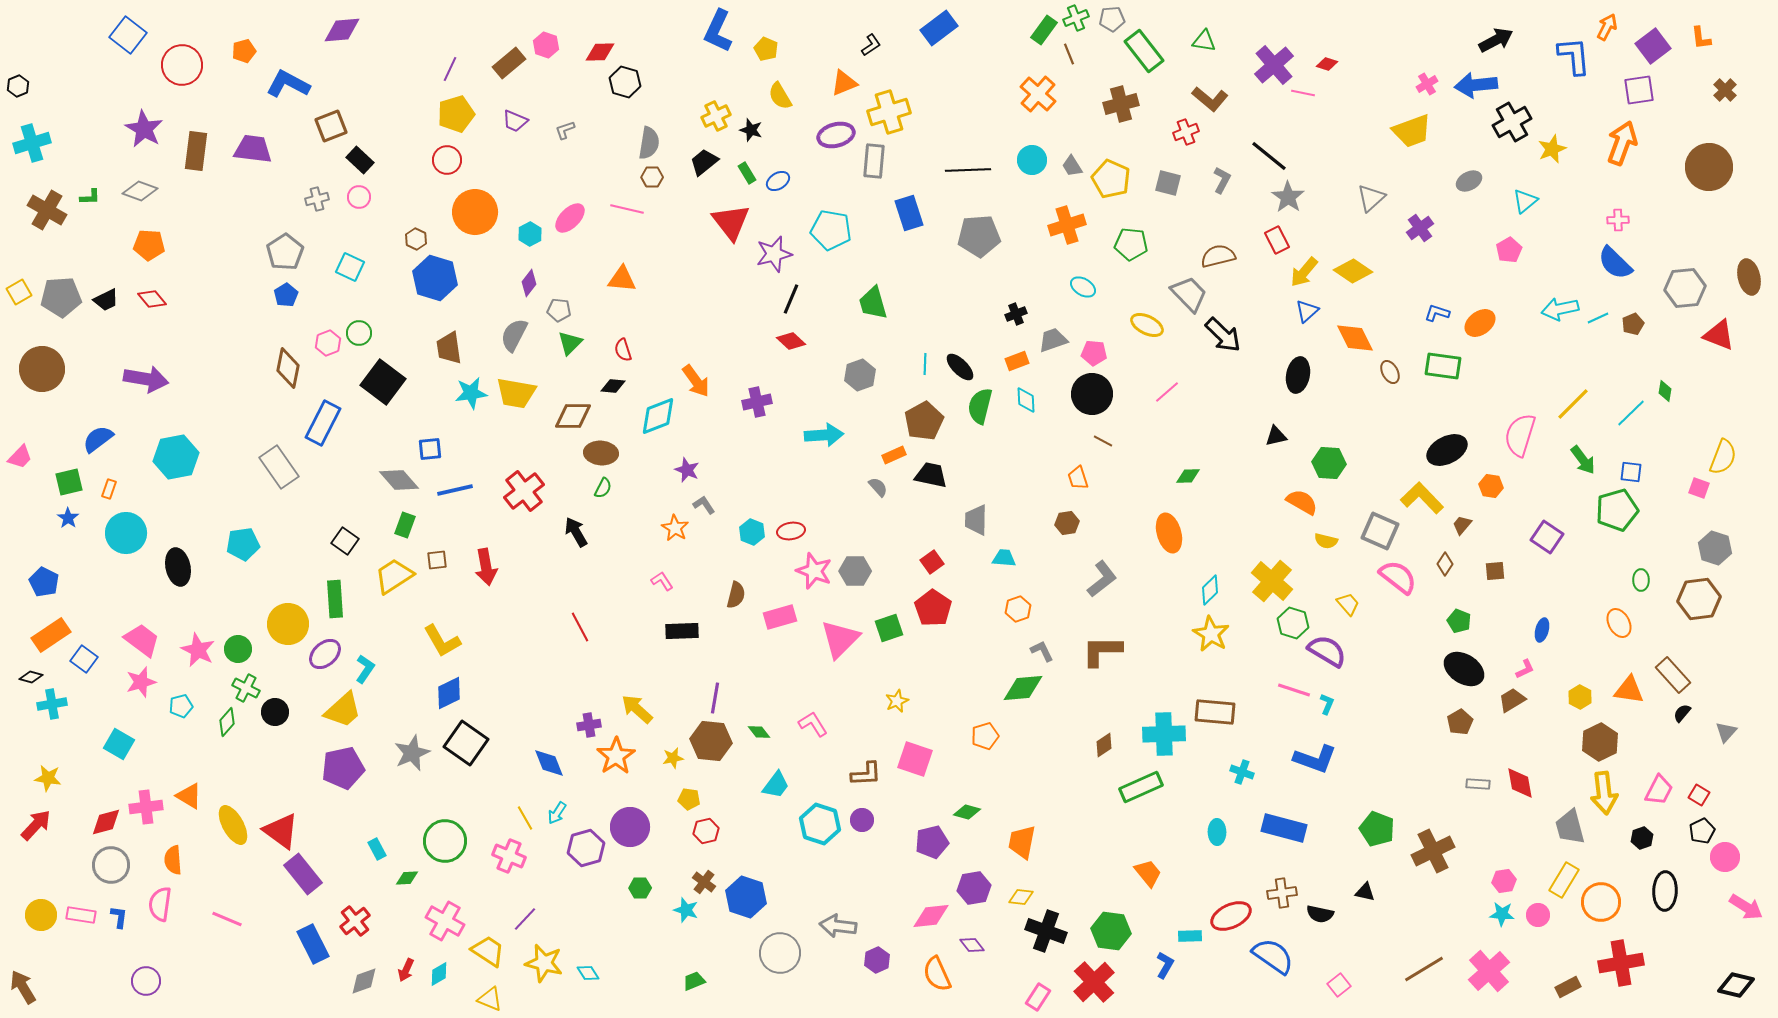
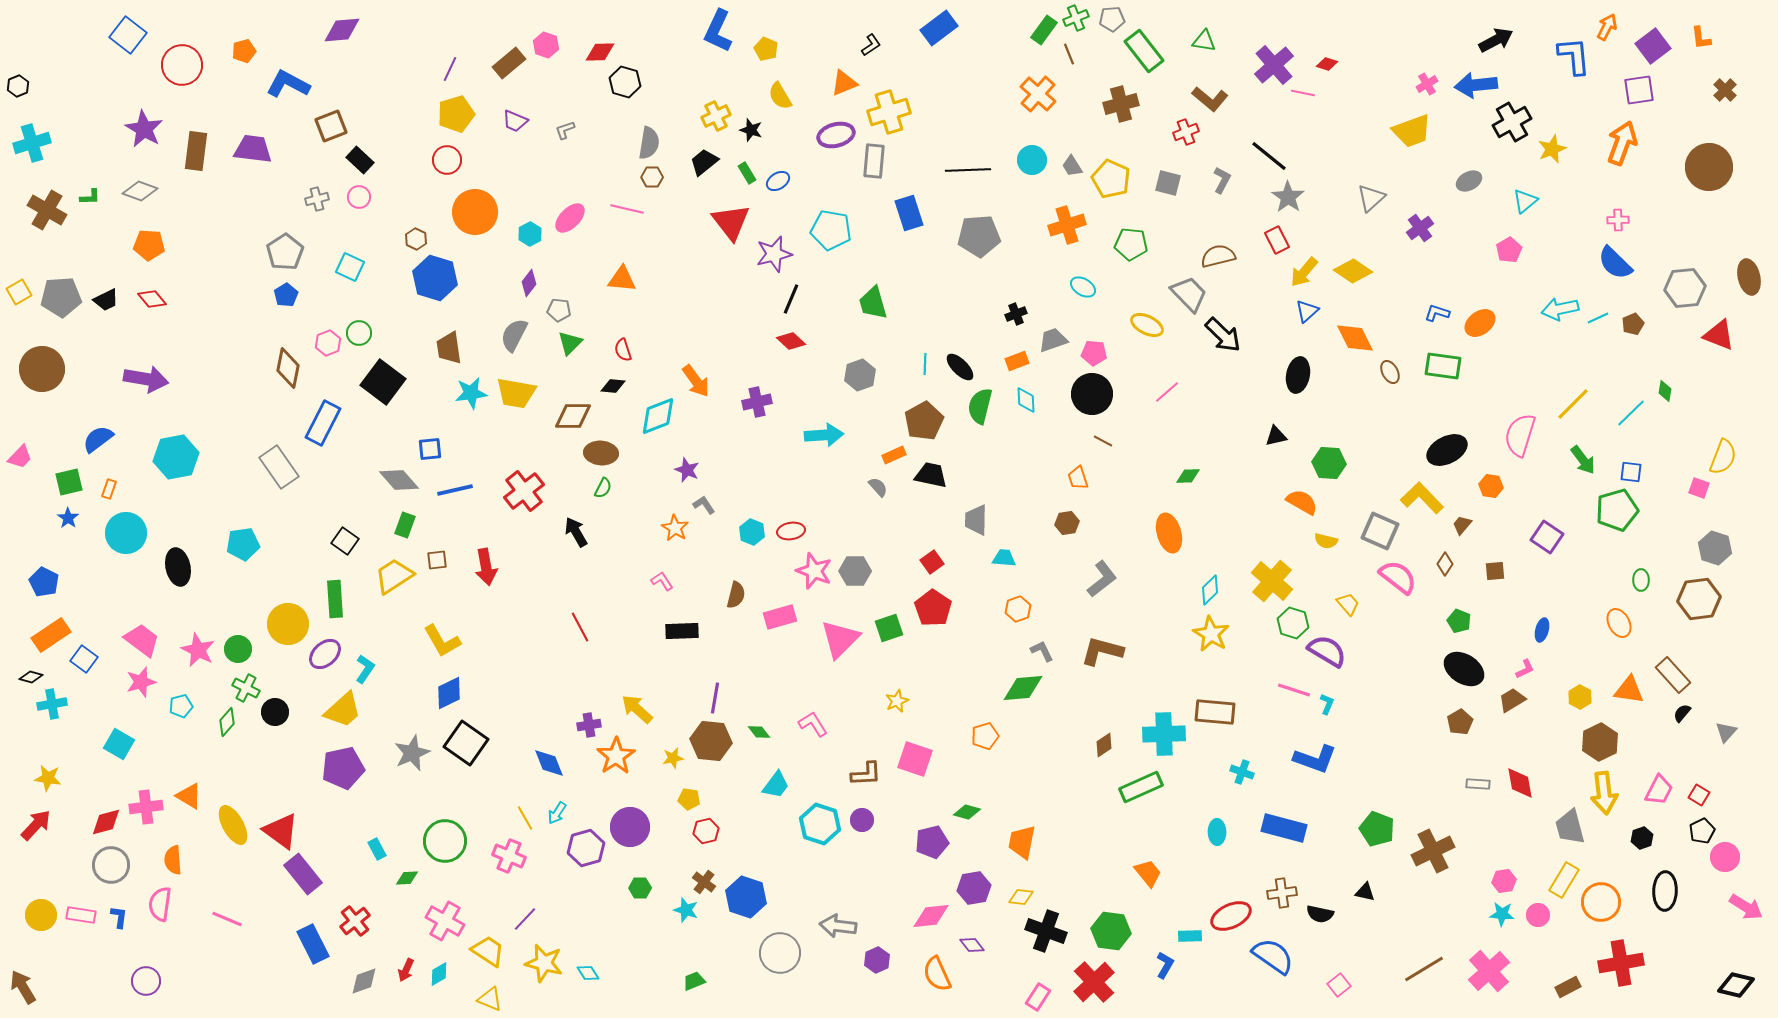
brown L-shape at (1102, 651): rotated 15 degrees clockwise
